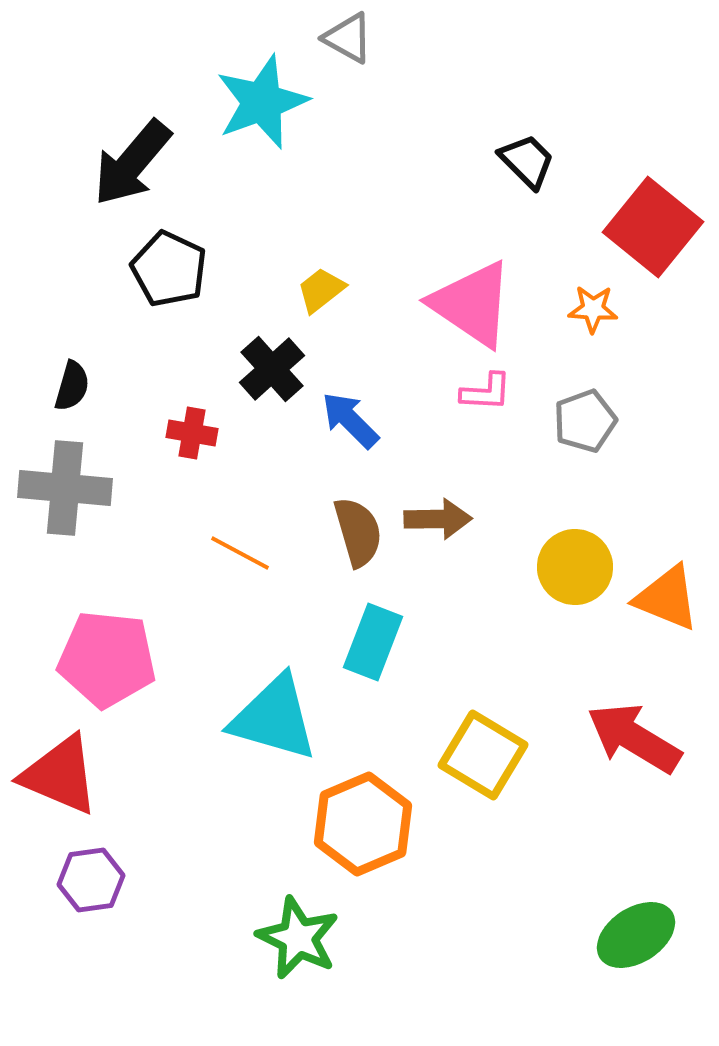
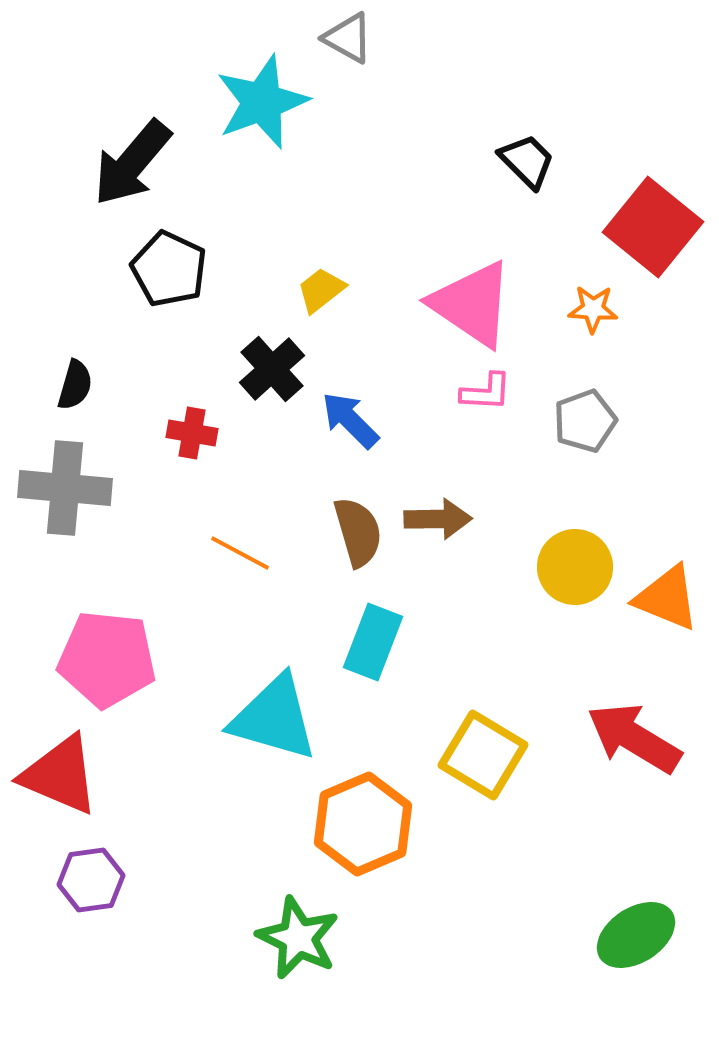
black semicircle: moved 3 px right, 1 px up
